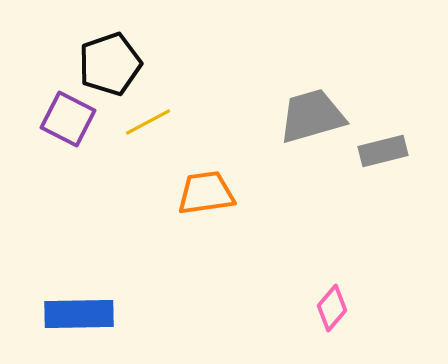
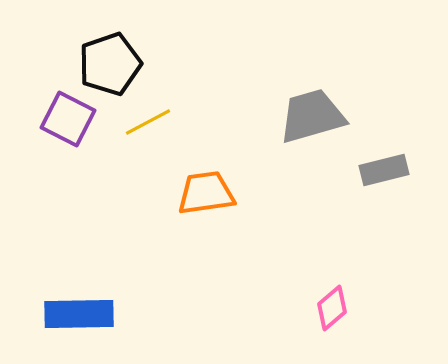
gray rectangle: moved 1 px right, 19 px down
pink diamond: rotated 9 degrees clockwise
